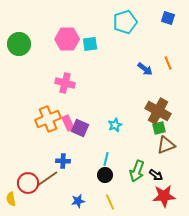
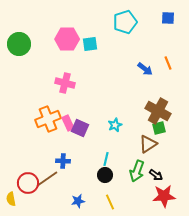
blue square: rotated 16 degrees counterclockwise
brown triangle: moved 18 px left, 1 px up; rotated 12 degrees counterclockwise
